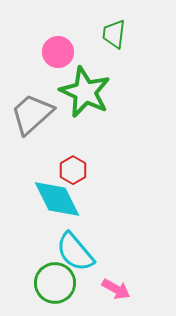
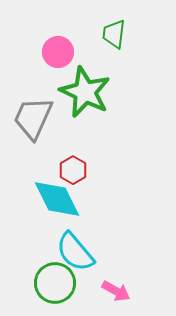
gray trapezoid: moved 1 px right, 4 px down; rotated 24 degrees counterclockwise
pink arrow: moved 2 px down
